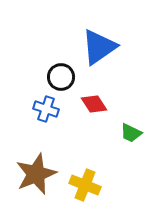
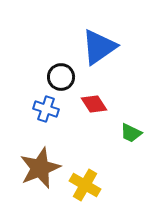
brown star: moved 4 px right, 6 px up
yellow cross: rotated 8 degrees clockwise
